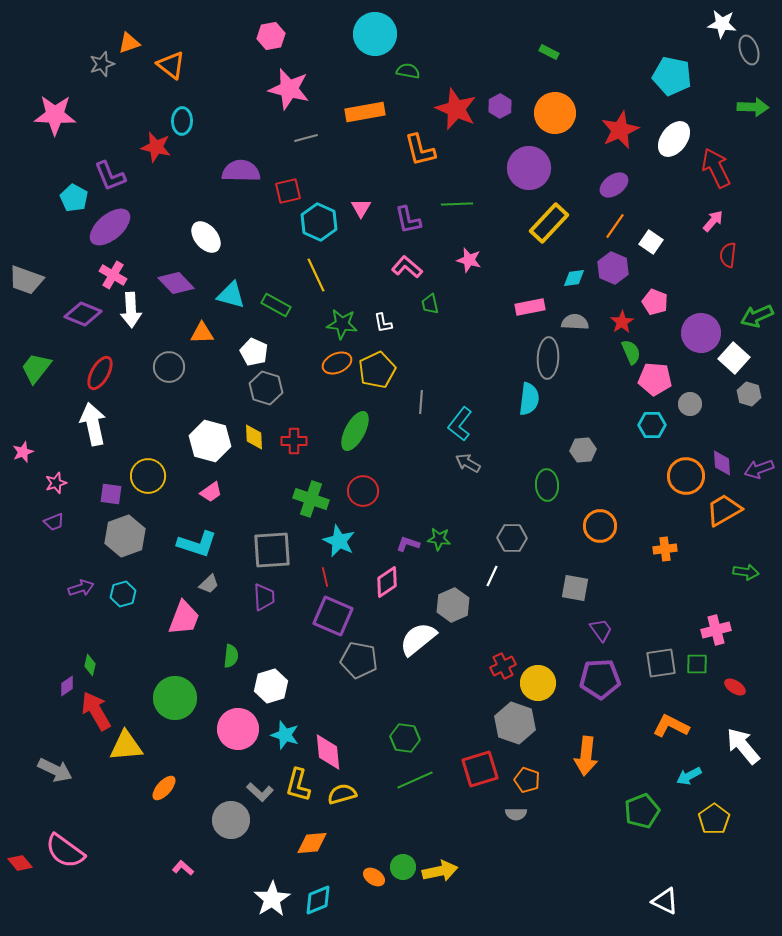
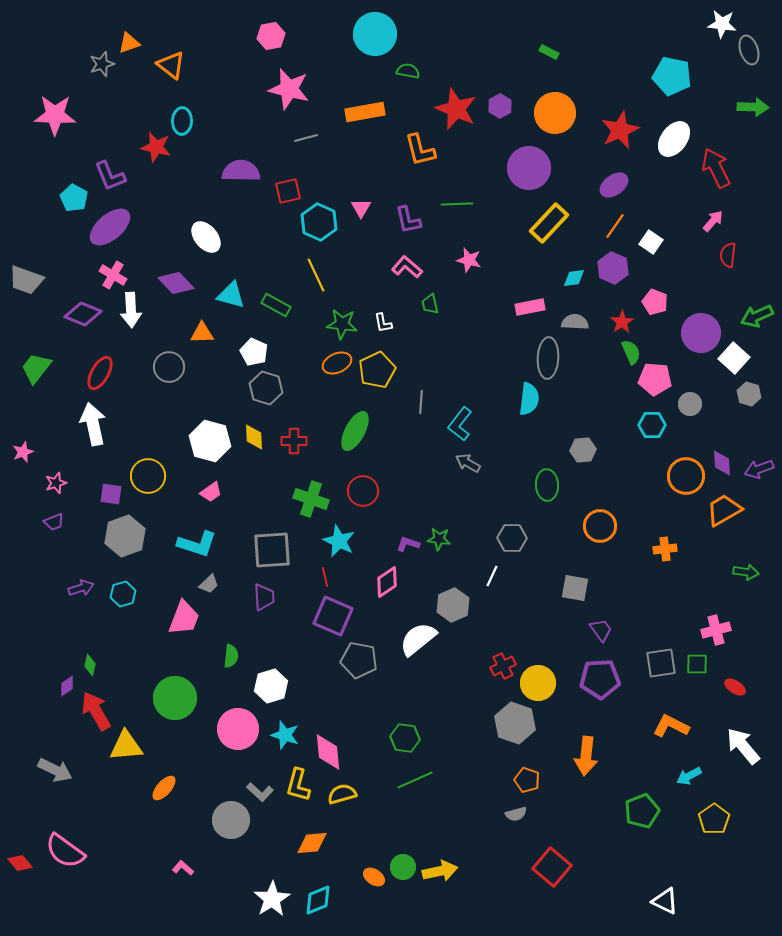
red square at (480, 769): moved 72 px right, 98 px down; rotated 33 degrees counterclockwise
gray semicircle at (516, 814): rotated 15 degrees counterclockwise
